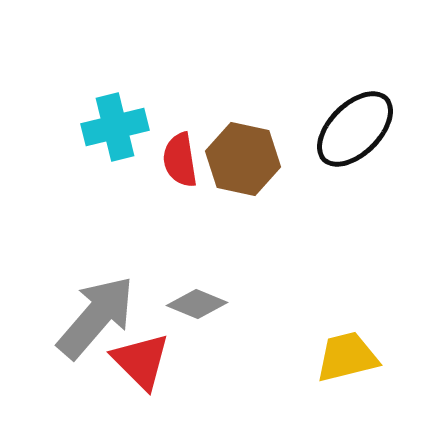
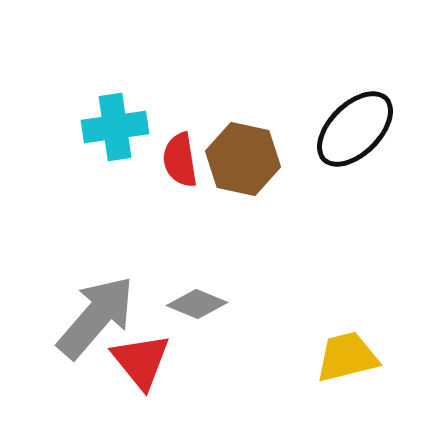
cyan cross: rotated 6 degrees clockwise
red triangle: rotated 6 degrees clockwise
